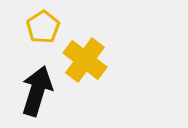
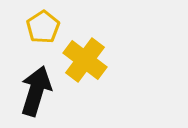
black arrow: moved 1 px left
